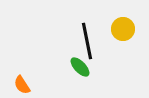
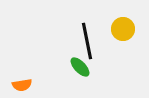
orange semicircle: rotated 66 degrees counterclockwise
